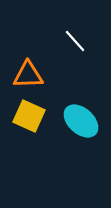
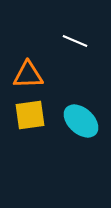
white line: rotated 25 degrees counterclockwise
yellow square: moved 1 px right, 1 px up; rotated 32 degrees counterclockwise
